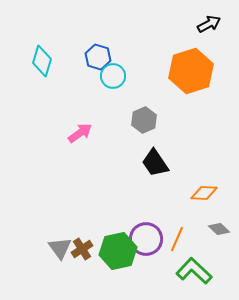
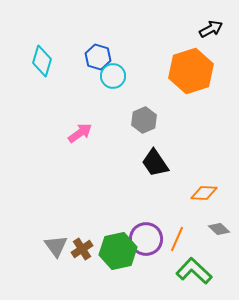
black arrow: moved 2 px right, 5 px down
gray triangle: moved 4 px left, 2 px up
